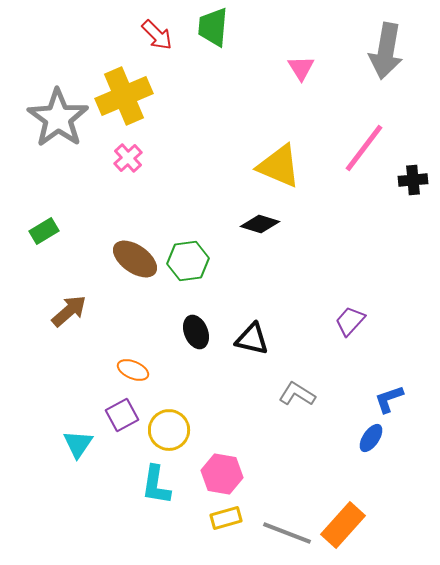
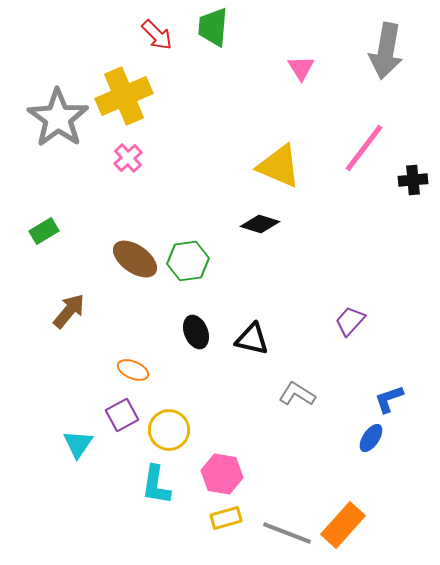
brown arrow: rotated 9 degrees counterclockwise
